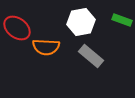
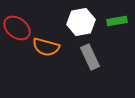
green rectangle: moved 5 px left, 1 px down; rotated 30 degrees counterclockwise
orange semicircle: rotated 12 degrees clockwise
gray rectangle: moved 1 px left, 1 px down; rotated 25 degrees clockwise
